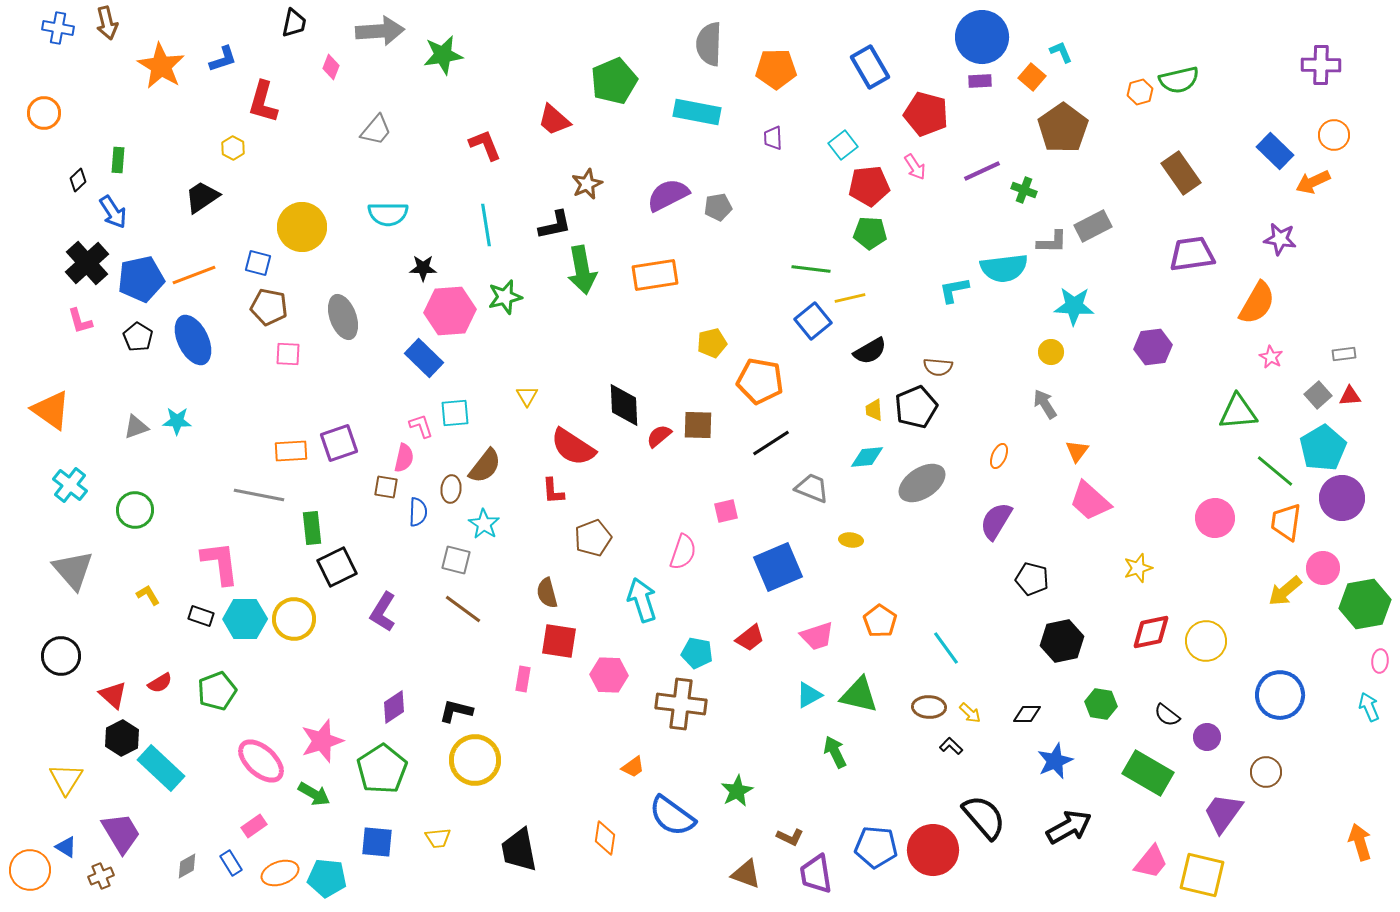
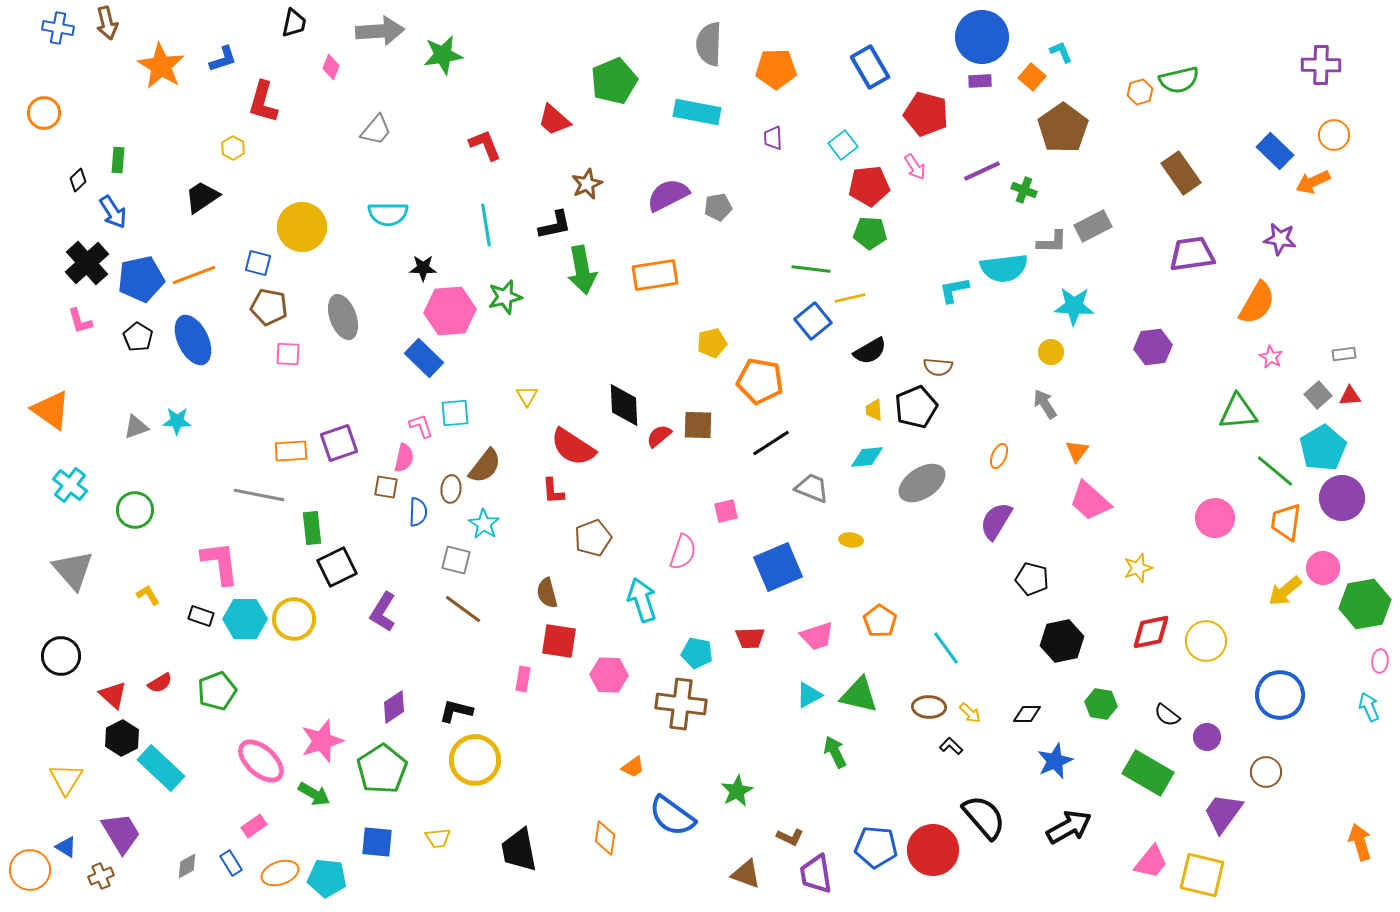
red trapezoid at (750, 638): rotated 36 degrees clockwise
